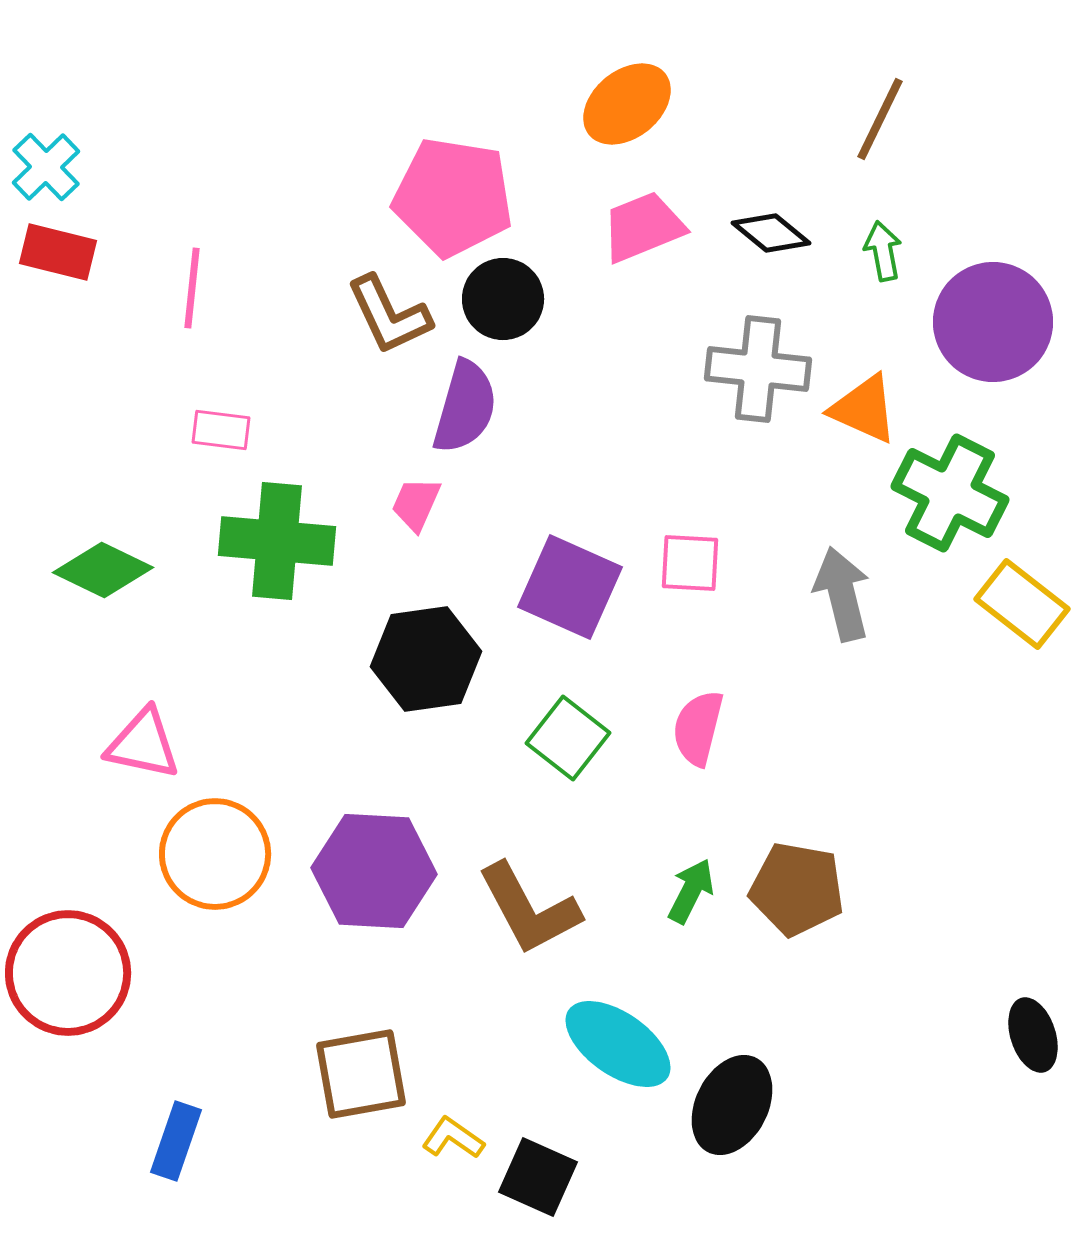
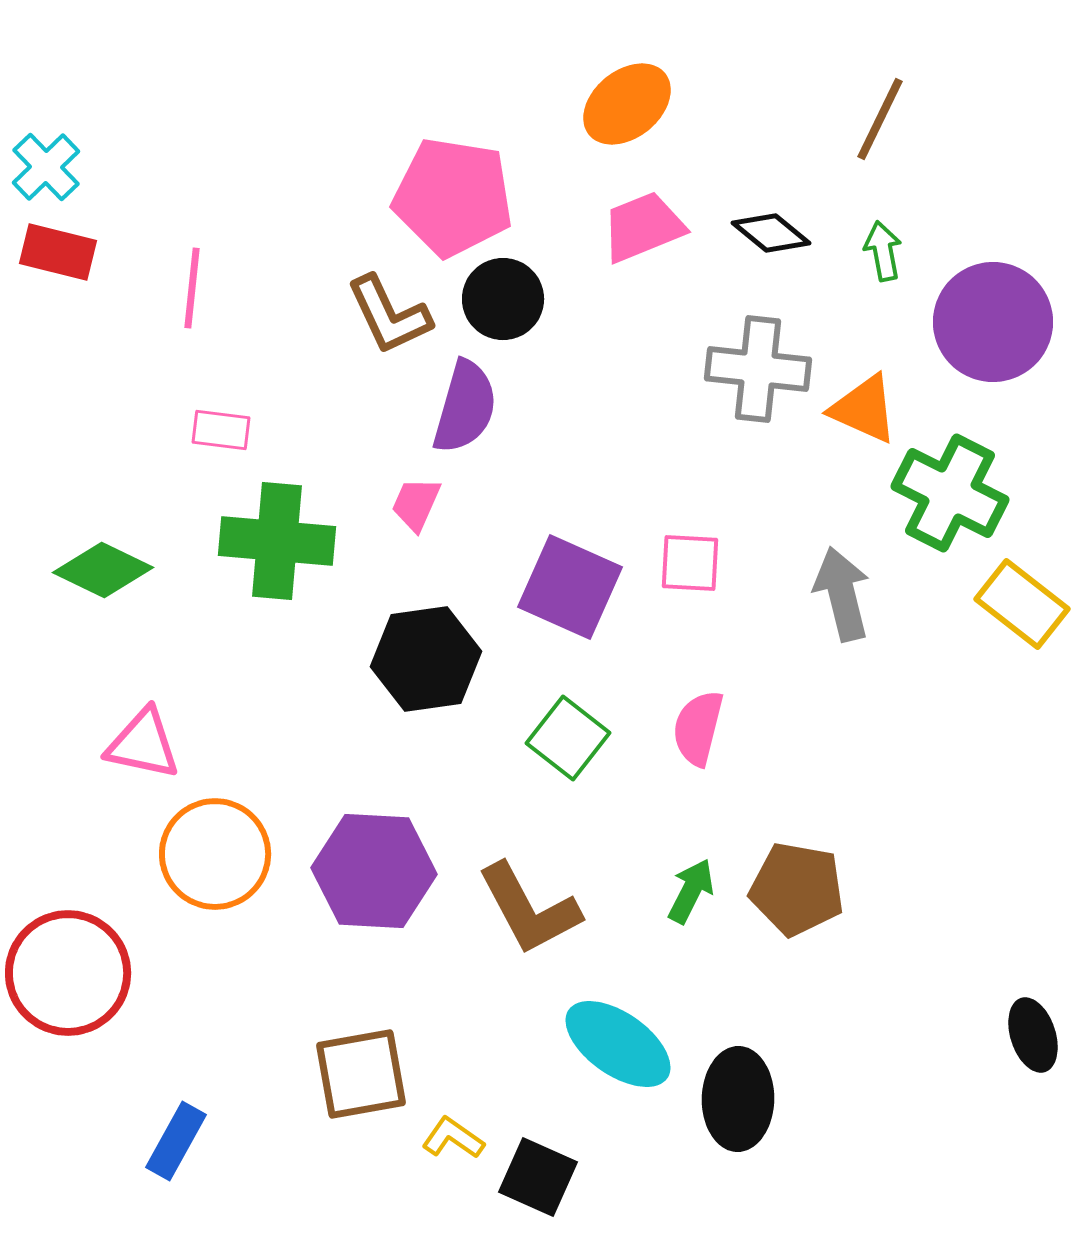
black ellipse at (732, 1105): moved 6 px right, 6 px up; rotated 26 degrees counterclockwise
blue rectangle at (176, 1141): rotated 10 degrees clockwise
